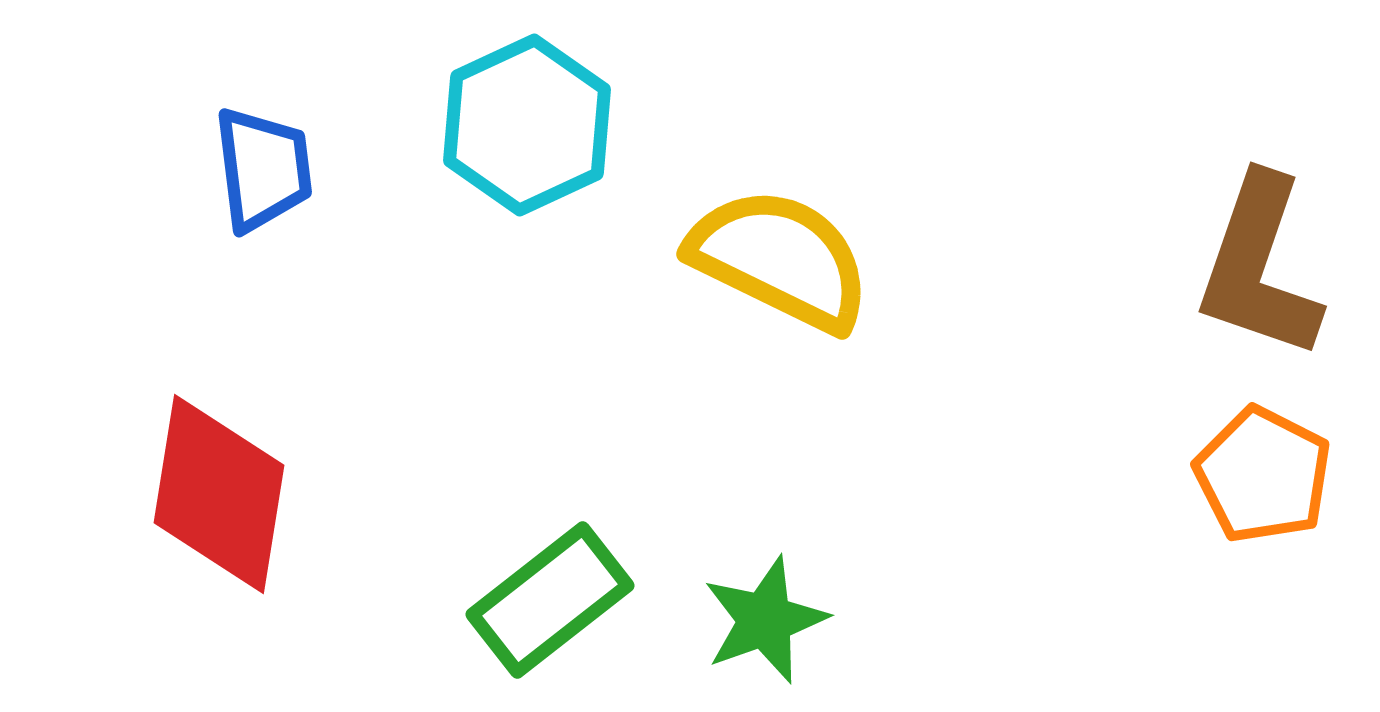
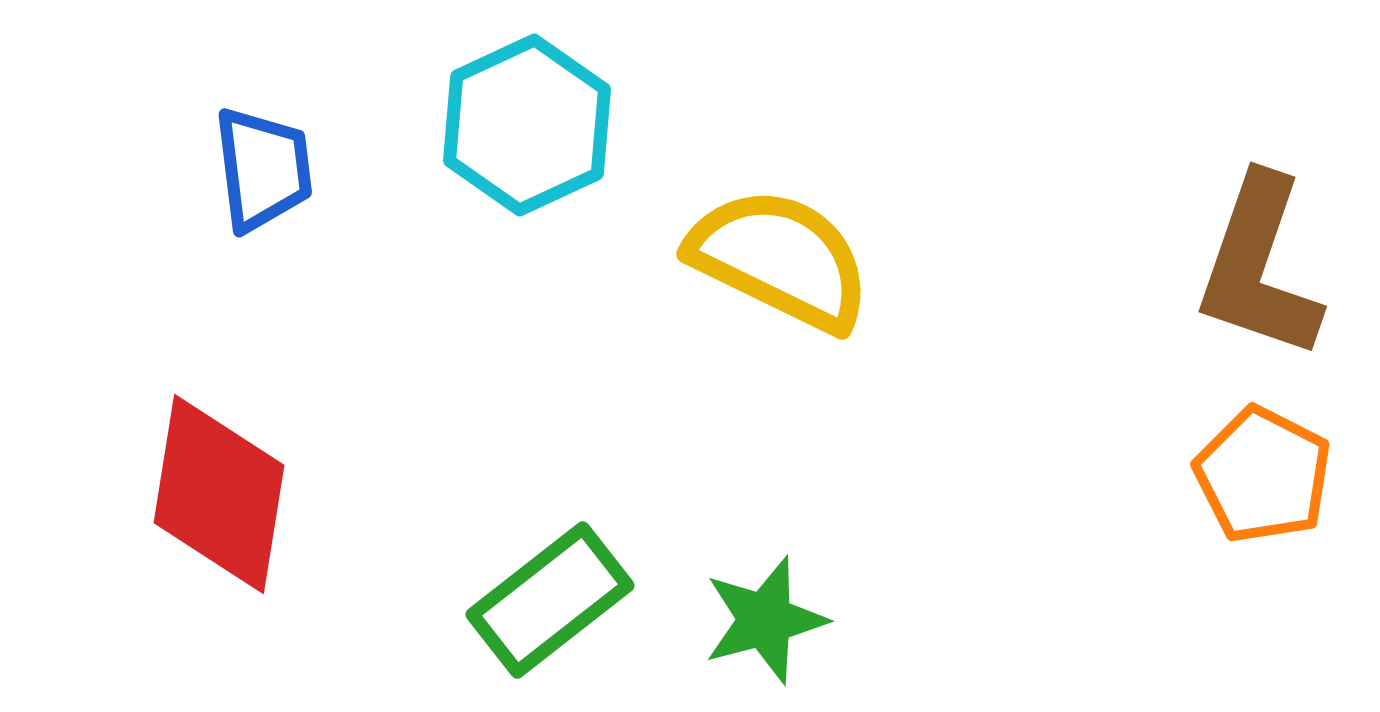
green star: rotated 5 degrees clockwise
